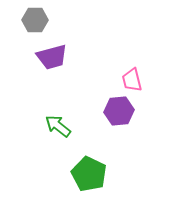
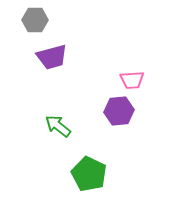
pink trapezoid: rotated 80 degrees counterclockwise
